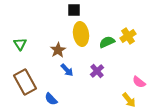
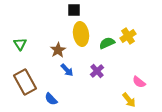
green semicircle: moved 1 px down
